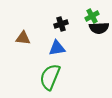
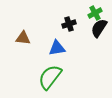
green cross: moved 3 px right, 3 px up
black cross: moved 8 px right
black semicircle: rotated 126 degrees clockwise
green semicircle: rotated 16 degrees clockwise
